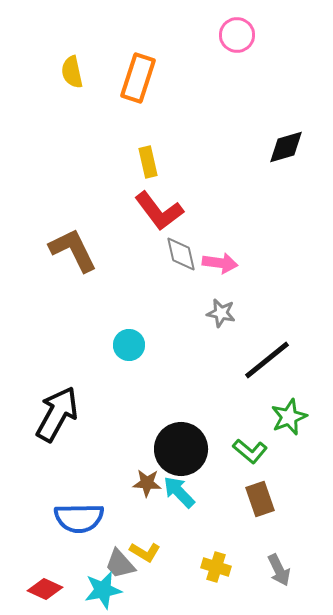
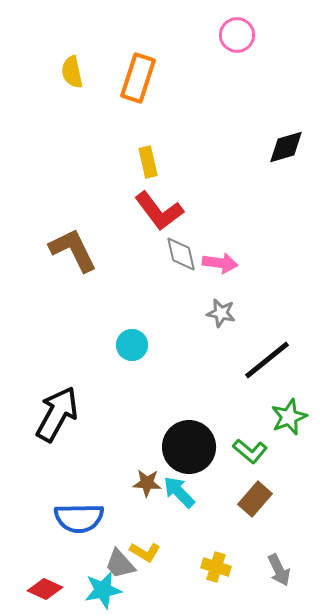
cyan circle: moved 3 px right
black circle: moved 8 px right, 2 px up
brown rectangle: moved 5 px left; rotated 60 degrees clockwise
